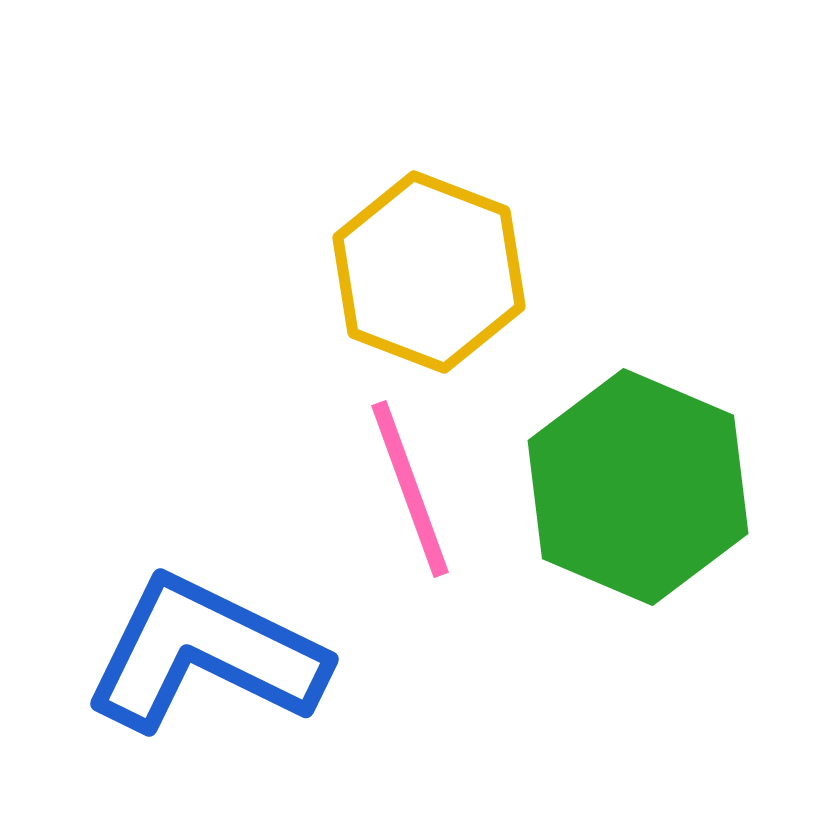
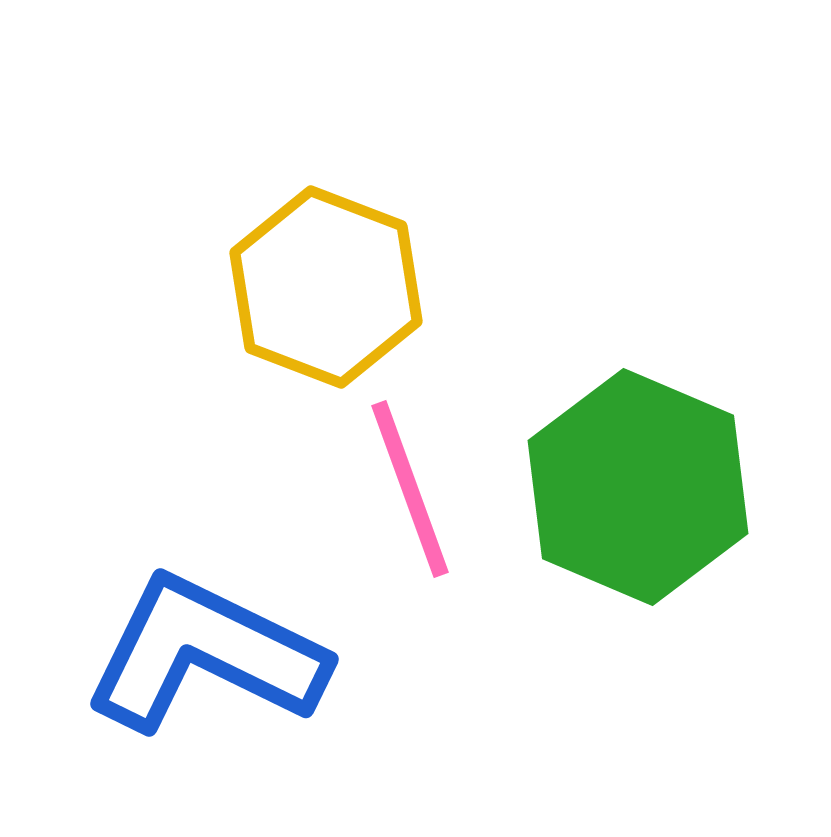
yellow hexagon: moved 103 px left, 15 px down
